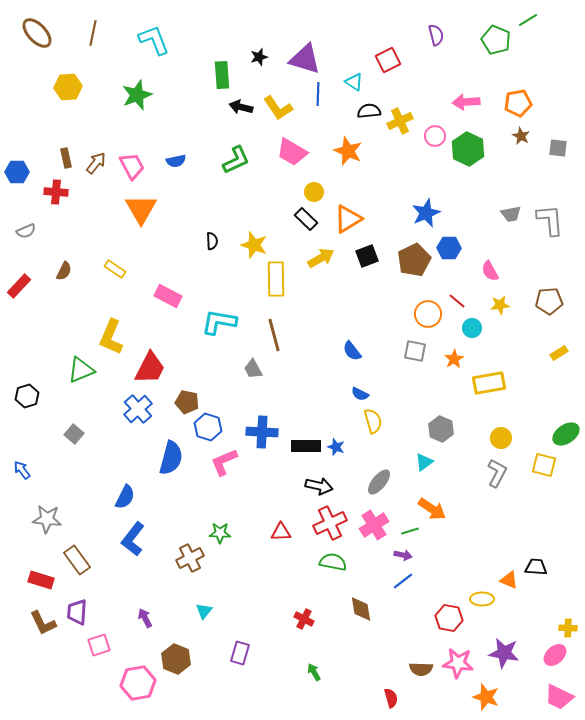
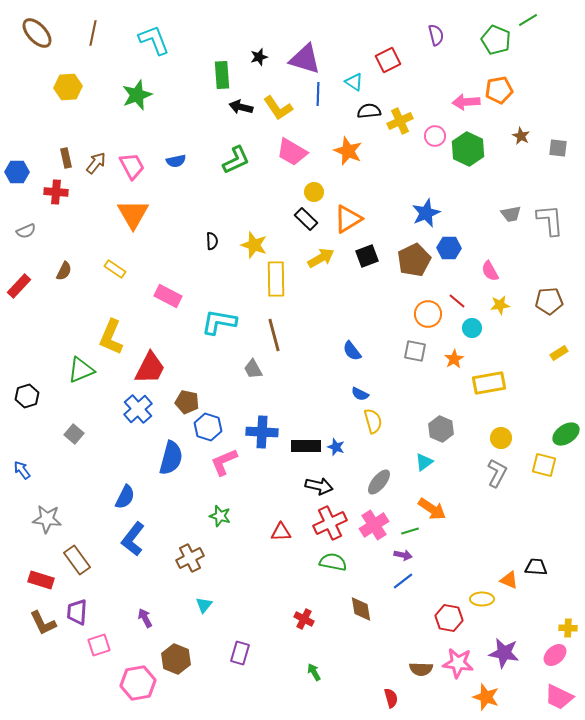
orange pentagon at (518, 103): moved 19 px left, 13 px up
orange triangle at (141, 209): moved 8 px left, 5 px down
green star at (220, 533): moved 17 px up; rotated 15 degrees clockwise
cyan triangle at (204, 611): moved 6 px up
